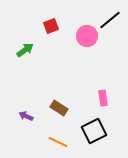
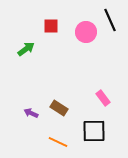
black line: rotated 75 degrees counterclockwise
red square: rotated 21 degrees clockwise
pink circle: moved 1 px left, 4 px up
green arrow: moved 1 px right, 1 px up
pink rectangle: rotated 28 degrees counterclockwise
purple arrow: moved 5 px right, 3 px up
black square: rotated 25 degrees clockwise
